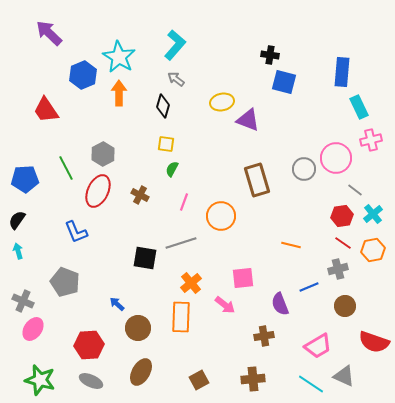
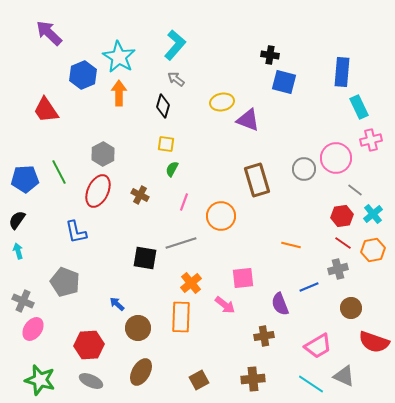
green line at (66, 168): moved 7 px left, 4 px down
blue L-shape at (76, 232): rotated 10 degrees clockwise
brown circle at (345, 306): moved 6 px right, 2 px down
